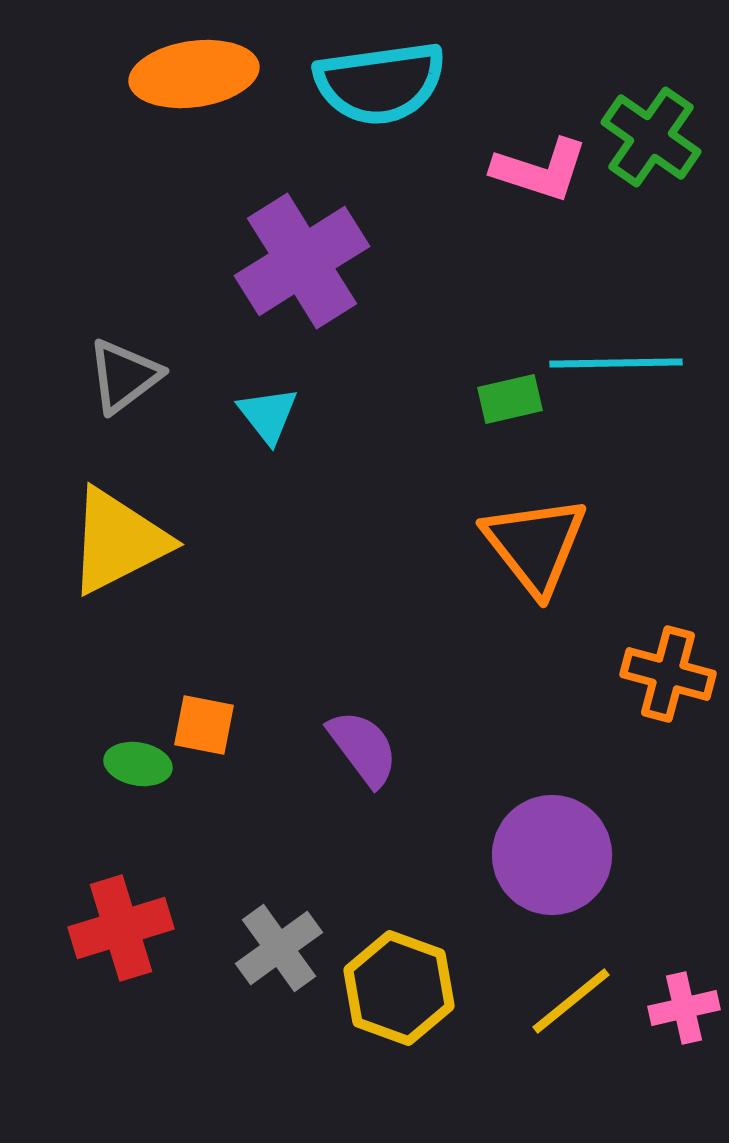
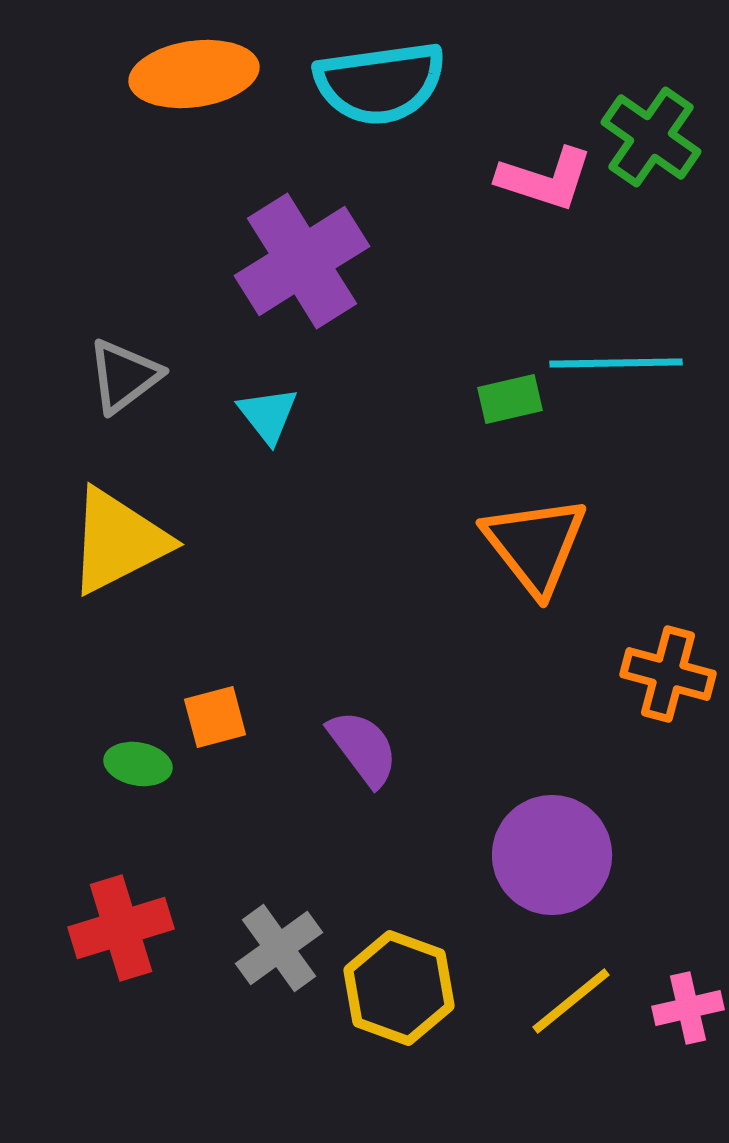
pink L-shape: moved 5 px right, 9 px down
orange square: moved 11 px right, 8 px up; rotated 26 degrees counterclockwise
pink cross: moved 4 px right
